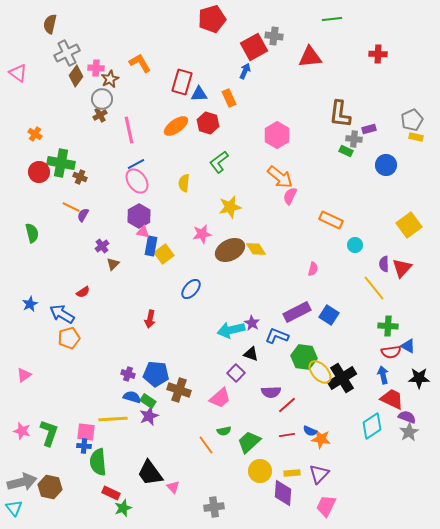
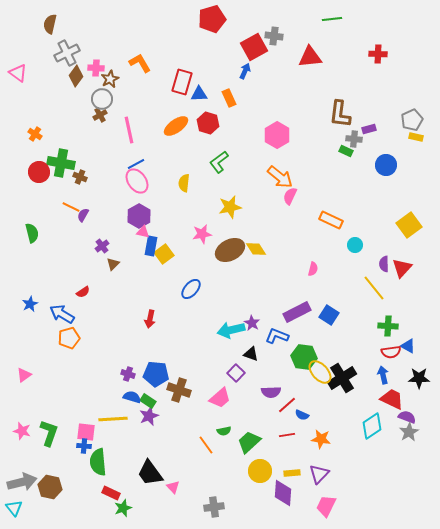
blue semicircle at (310, 431): moved 8 px left, 16 px up
